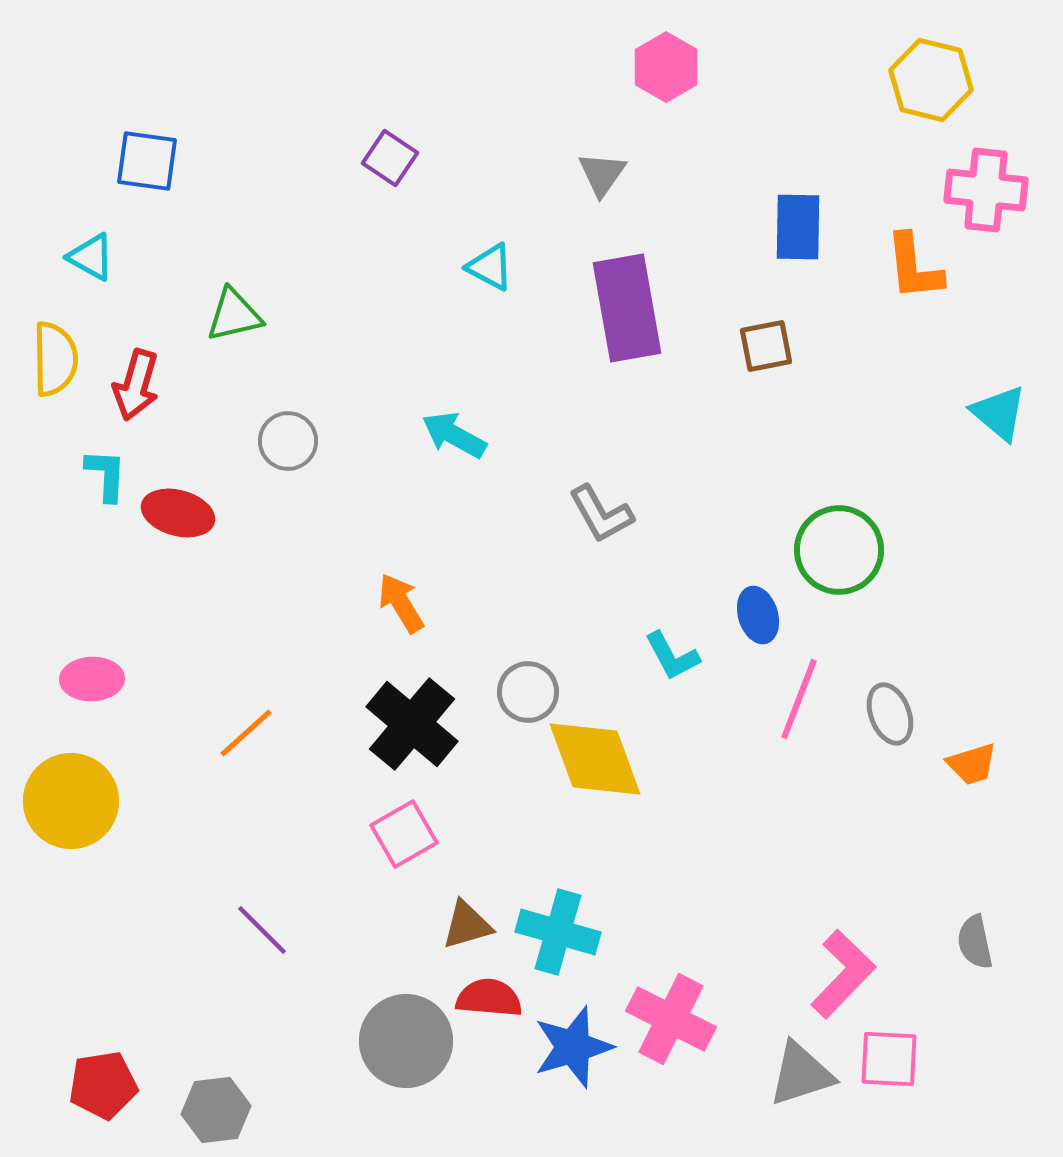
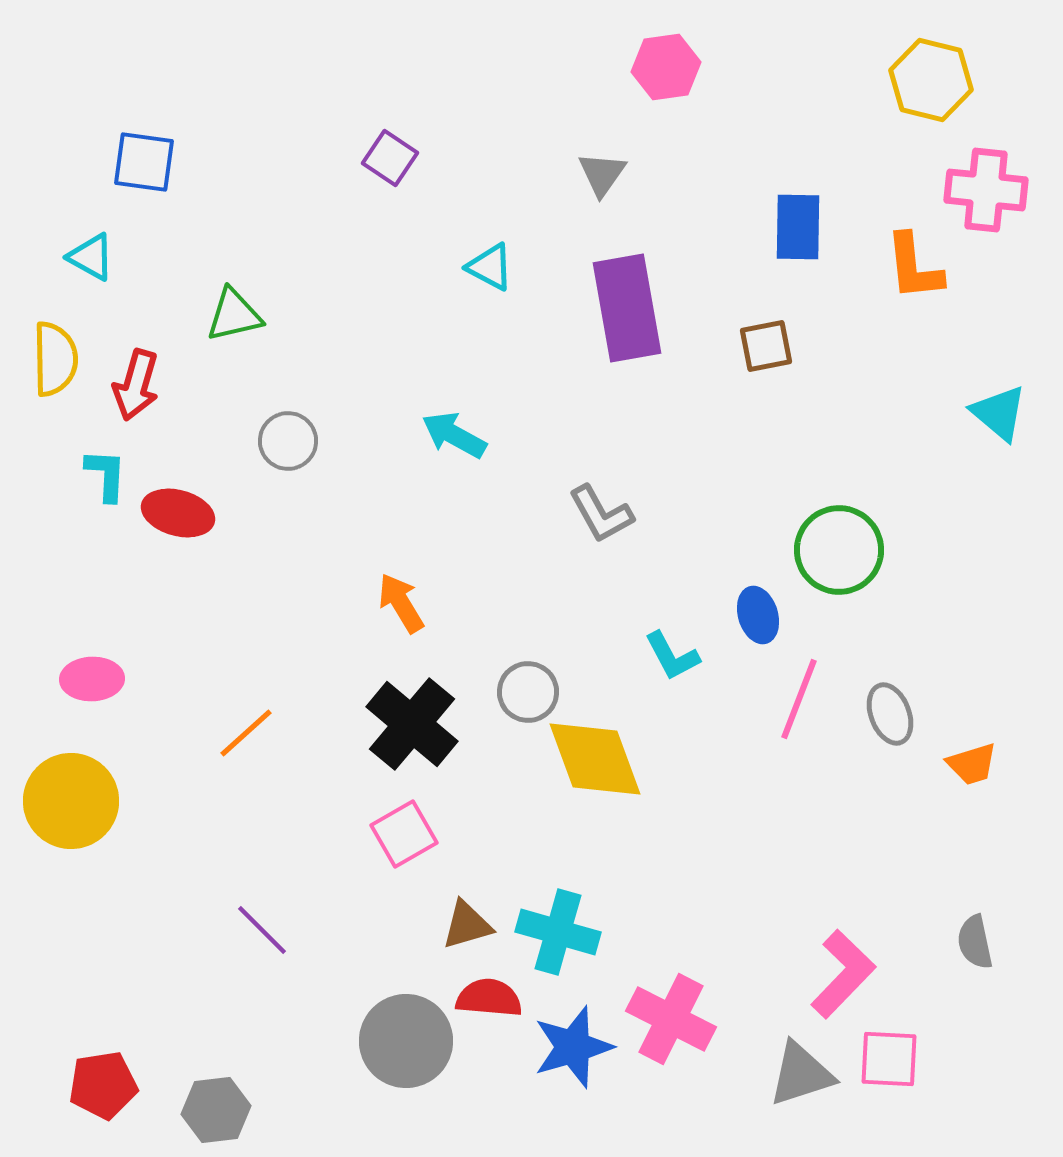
pink hexagon at (666, 67): rotated 22 degrees clockwise
blue square at (147, 161): moved 3 px left, 1 px down
